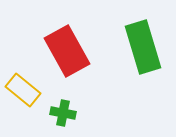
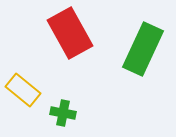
green rectangle: moved 2 px down; rotated 42 degrees clockwise
red rectangle: moved 3 px right, 18 px up
